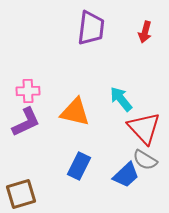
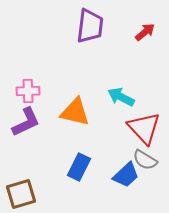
purple trapezoid: moved 1 px left, 2 px up
red arrow: rotated 145 degrees counterclockwise
cyan arrow: moved 2 px up; rotated 24 degrees counterclockwise
blue rectangle: moved 1 px down
